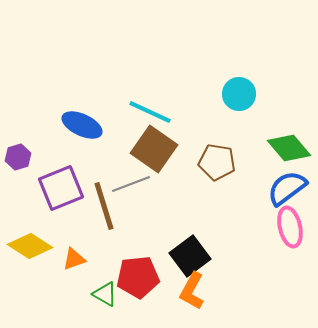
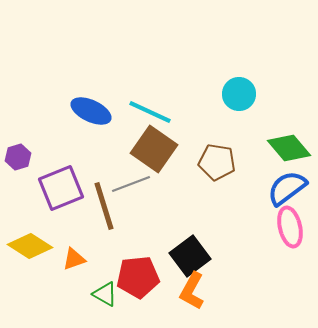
blue ellipse: moved 9 px right, 14 px up
